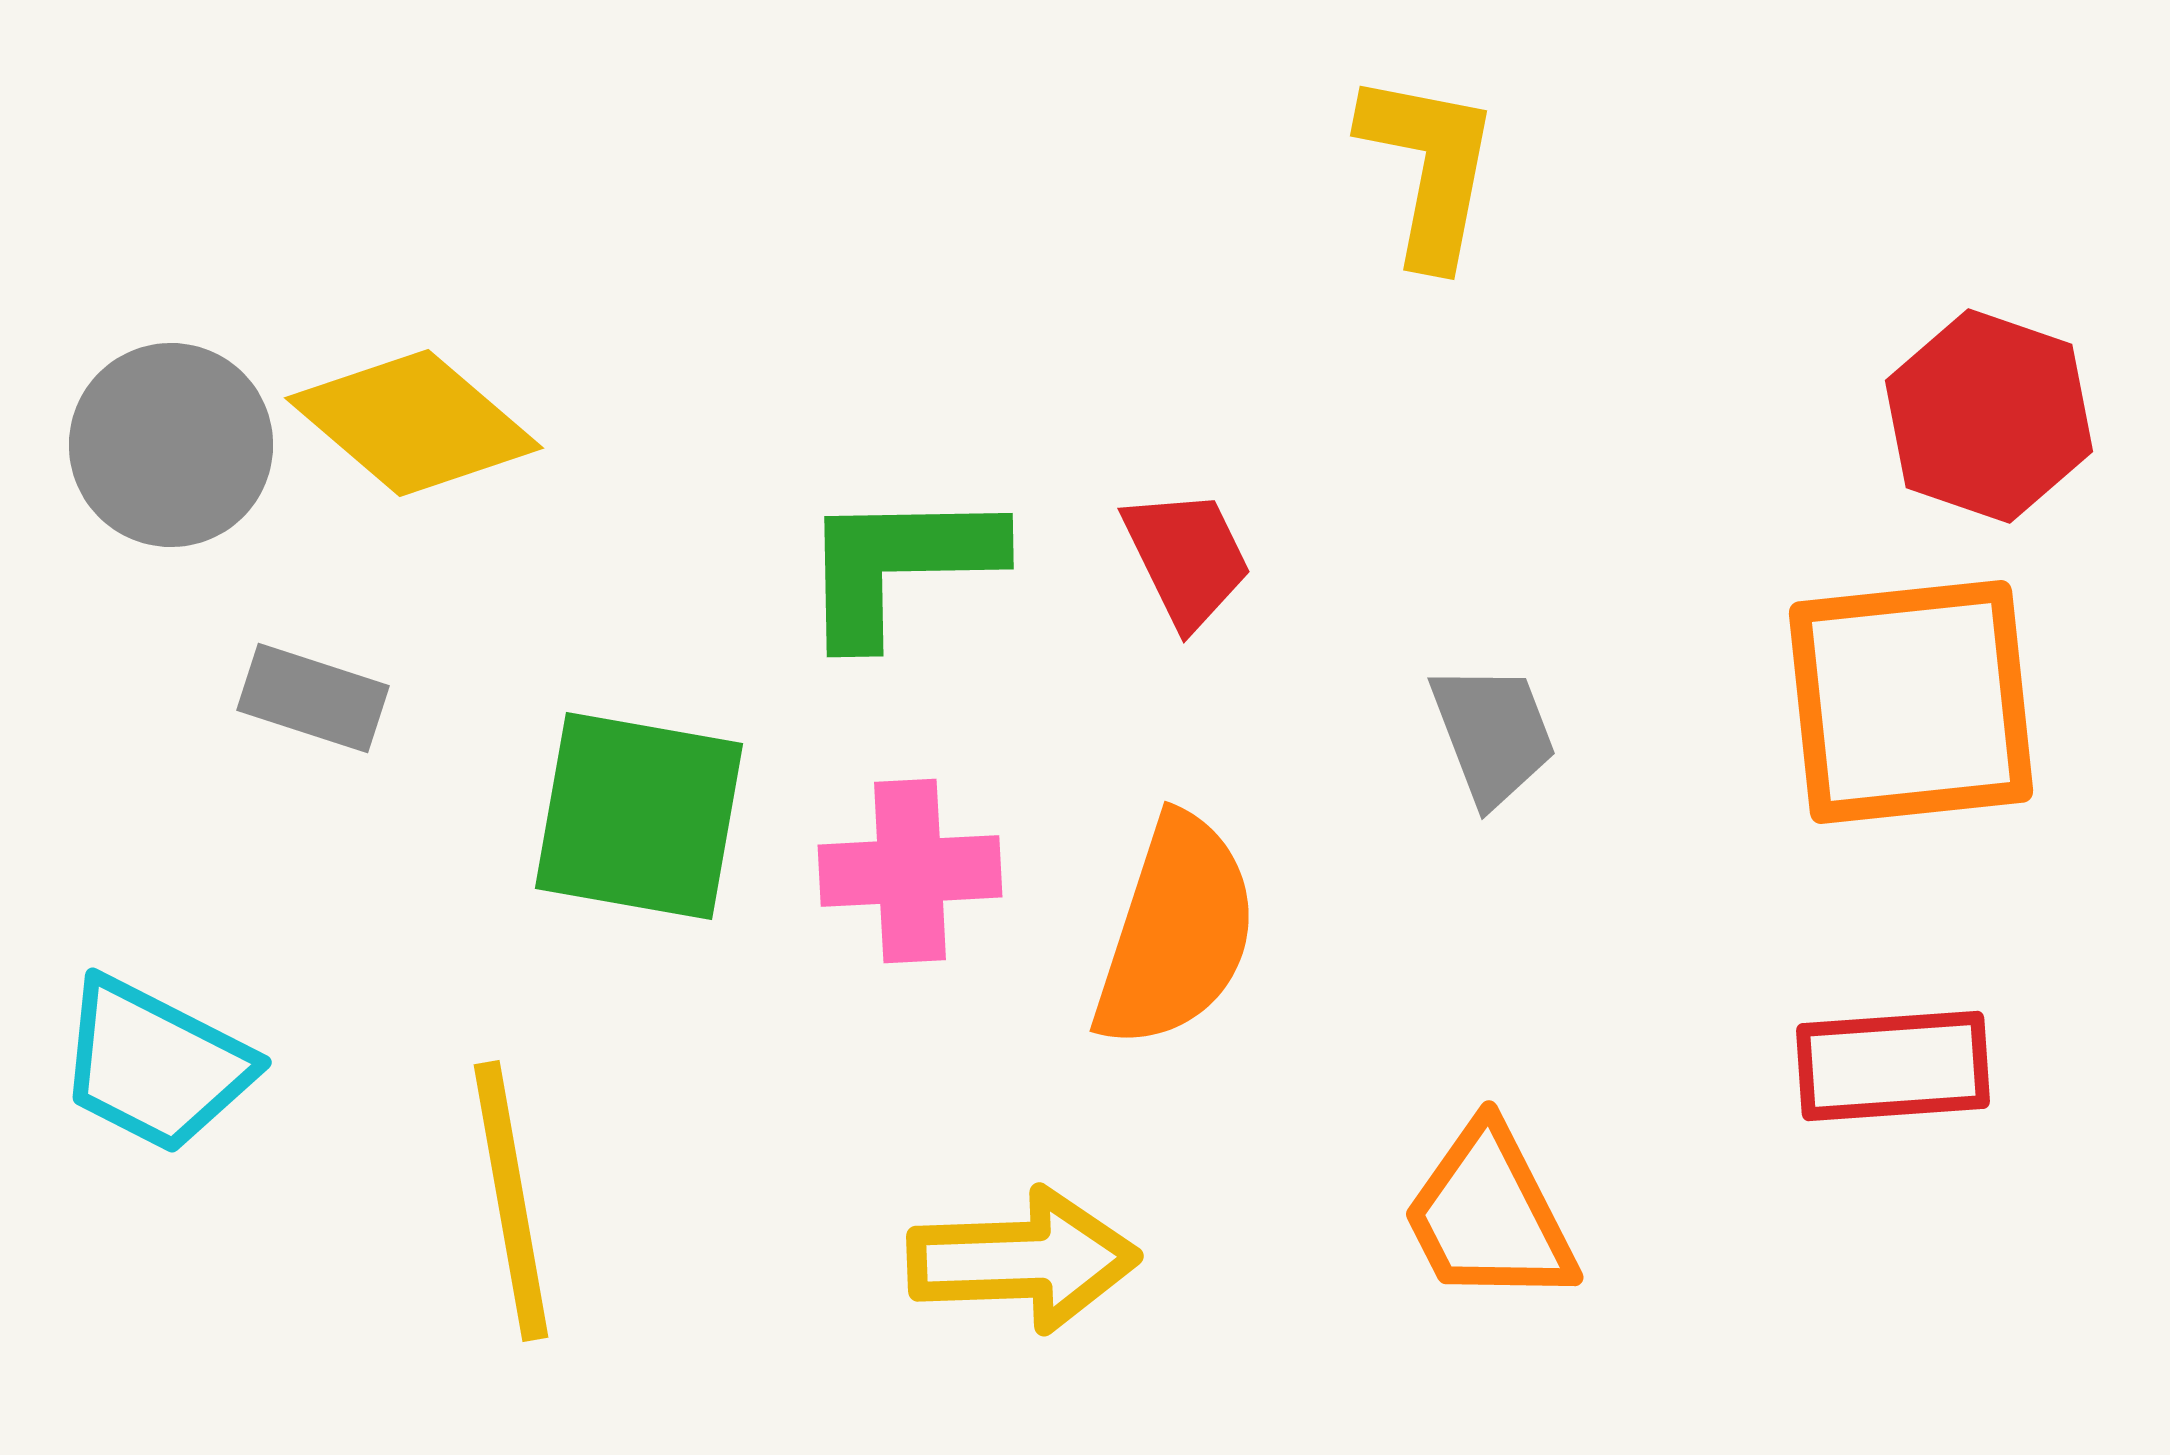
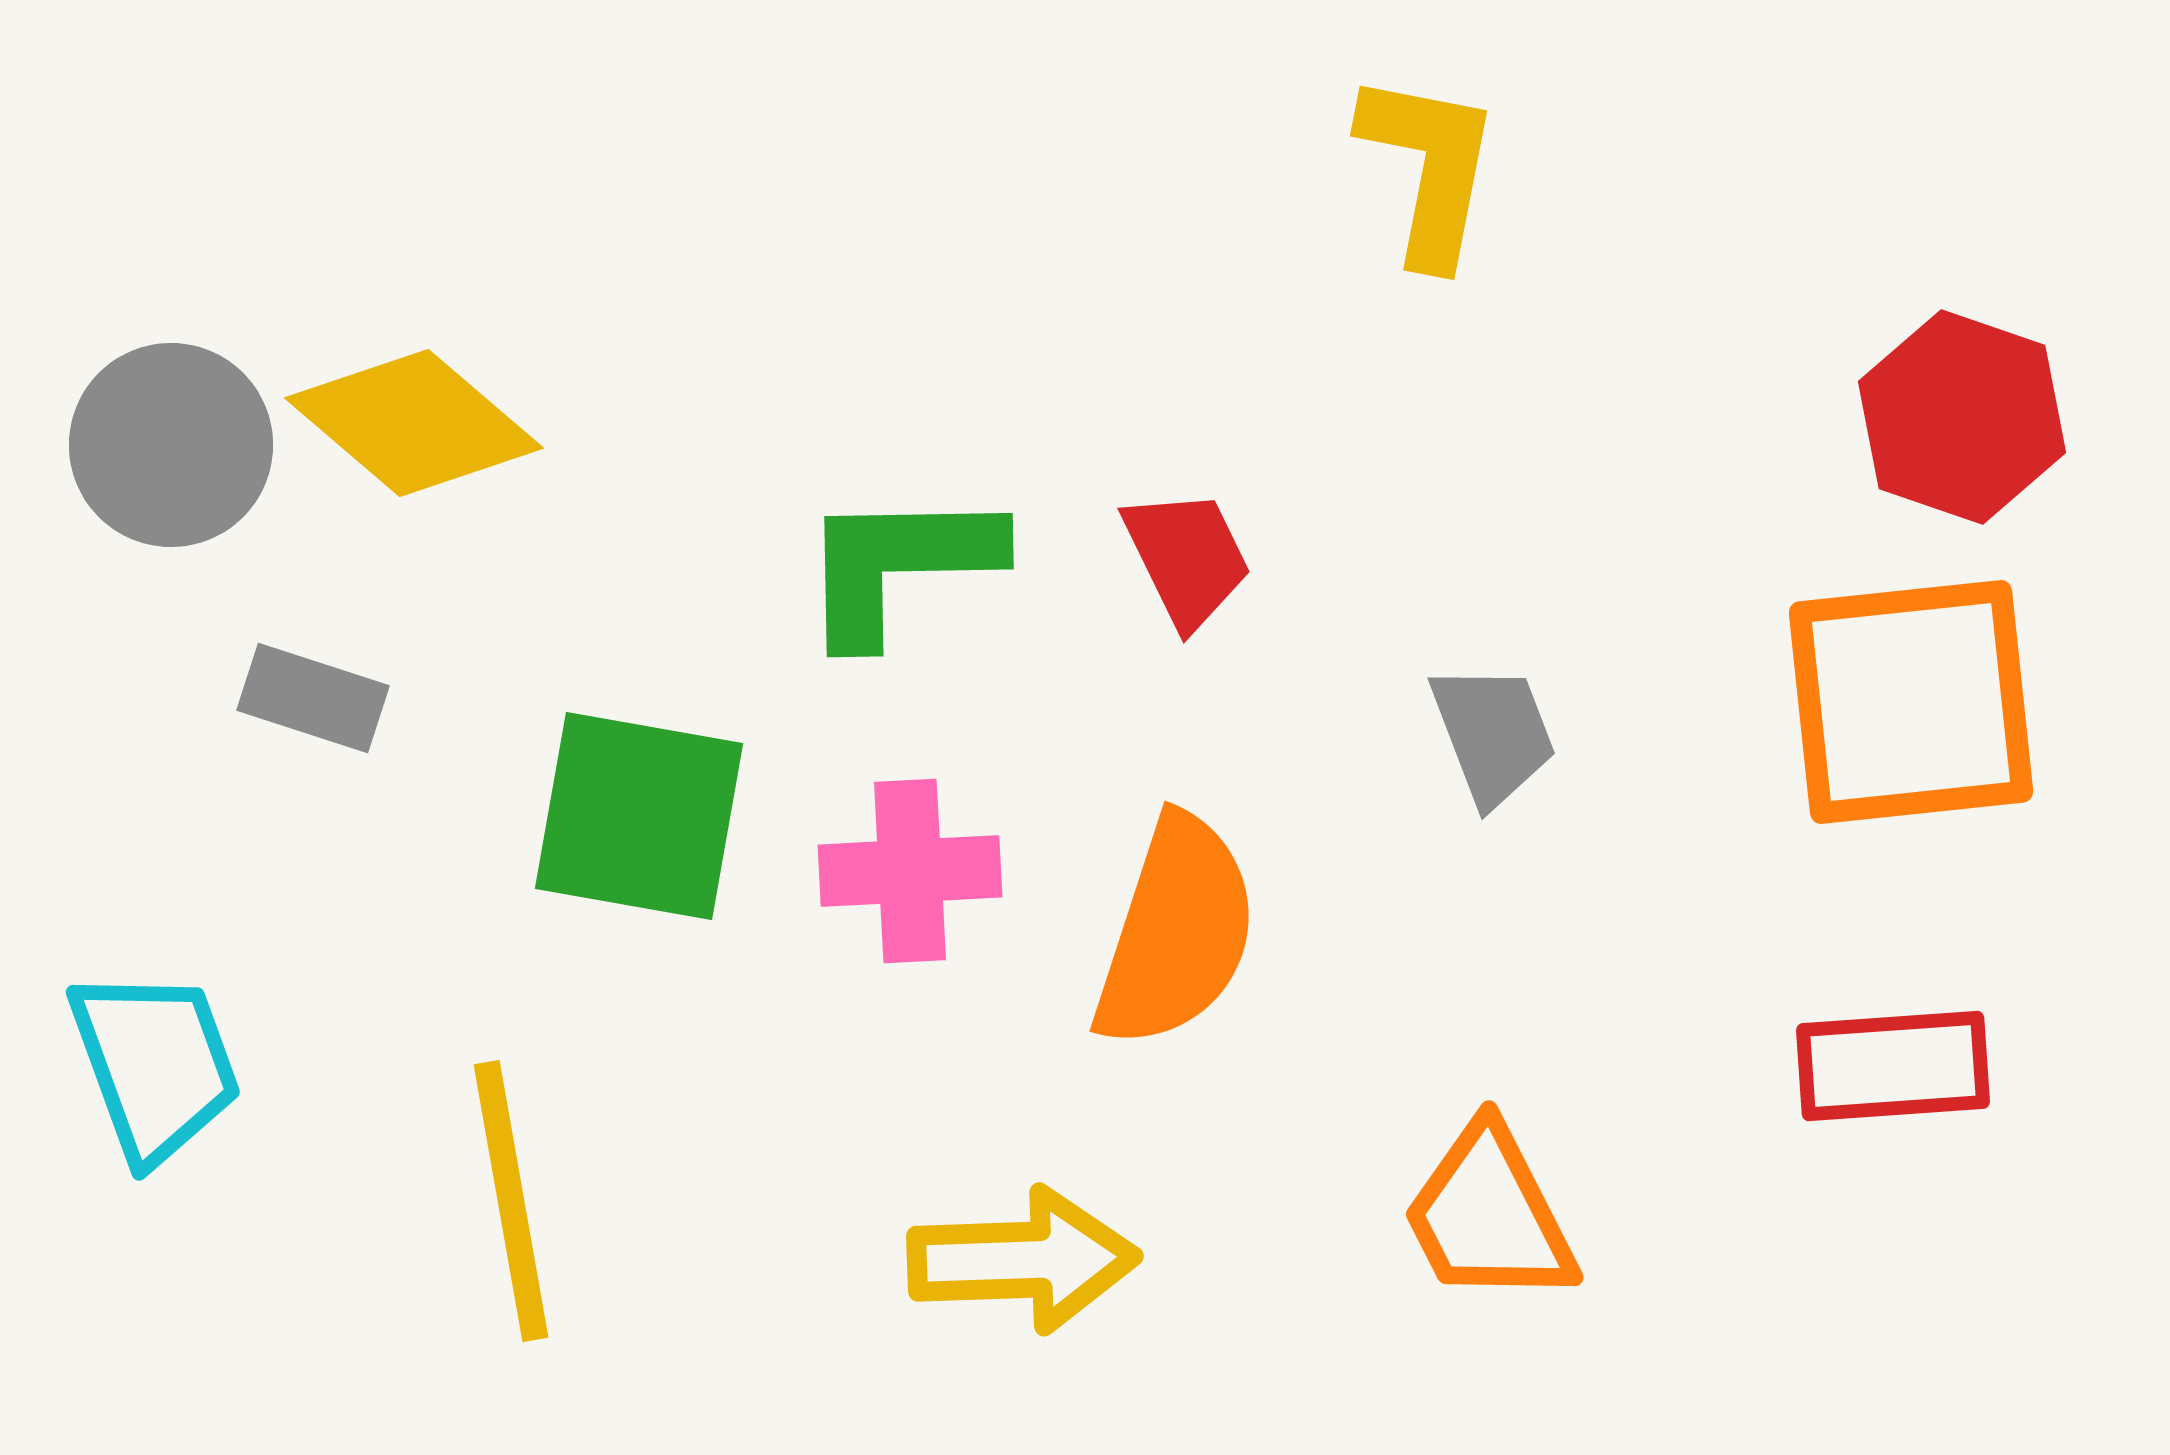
red hexagon: moved 27 px left, 1 px down
cyan trapezoid: rotated 137 degrees counterclockwise
